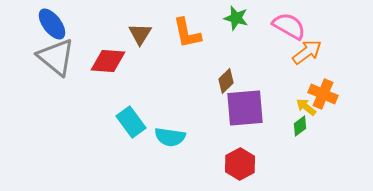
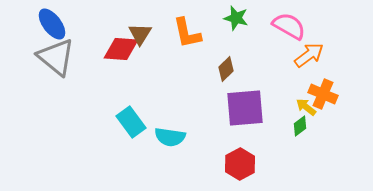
orange arrow: moved 2 px right, 3 px down
red diamond: moved 13 px right, 12 px up
brown diamond: moved 12 px up
